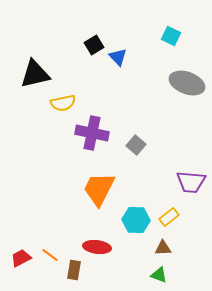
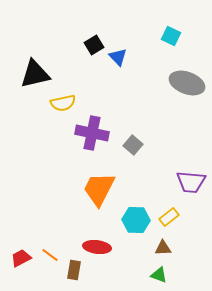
gray square: moved 3 px left
